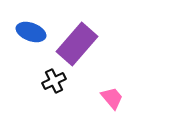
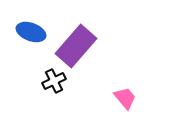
purple rectangle: moved 1 px left, 2 px down
pink trapezoid: moved 13 px right
